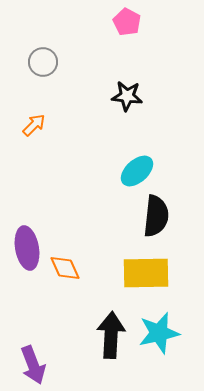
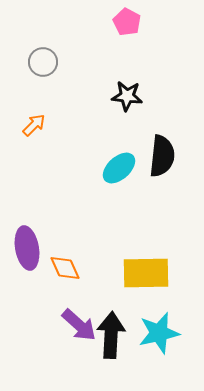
cyan ellipse: moved 18 px left, 3 px up
black semicircle: moved 6 px right, 60 px up
purple arrow: moved 46 px right, 40 px up; rotated 27 degrees counterclockwise
